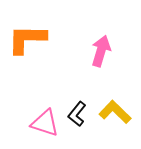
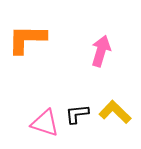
black L-shape: rotated 45 degrees clockwise
